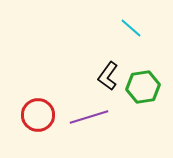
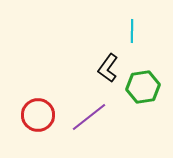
cyan line: moved 1 px right, 3 px down; rotated 50 degrees clockwise
black L-shape: moved 8 px up
purple line: rotated 21 degrees counterclockwise
